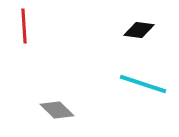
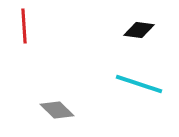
cyan line: moved 4 px left
